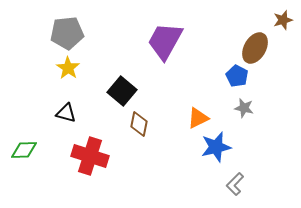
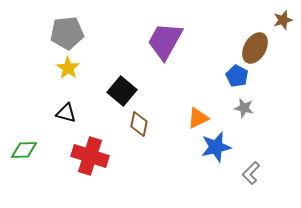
gray L-shape: moved 16 px right, 11 px up
